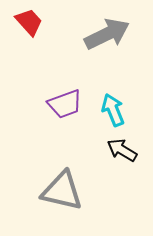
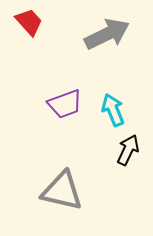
black arrow: moved 6 px right; rotated 84 degrees clockwise
